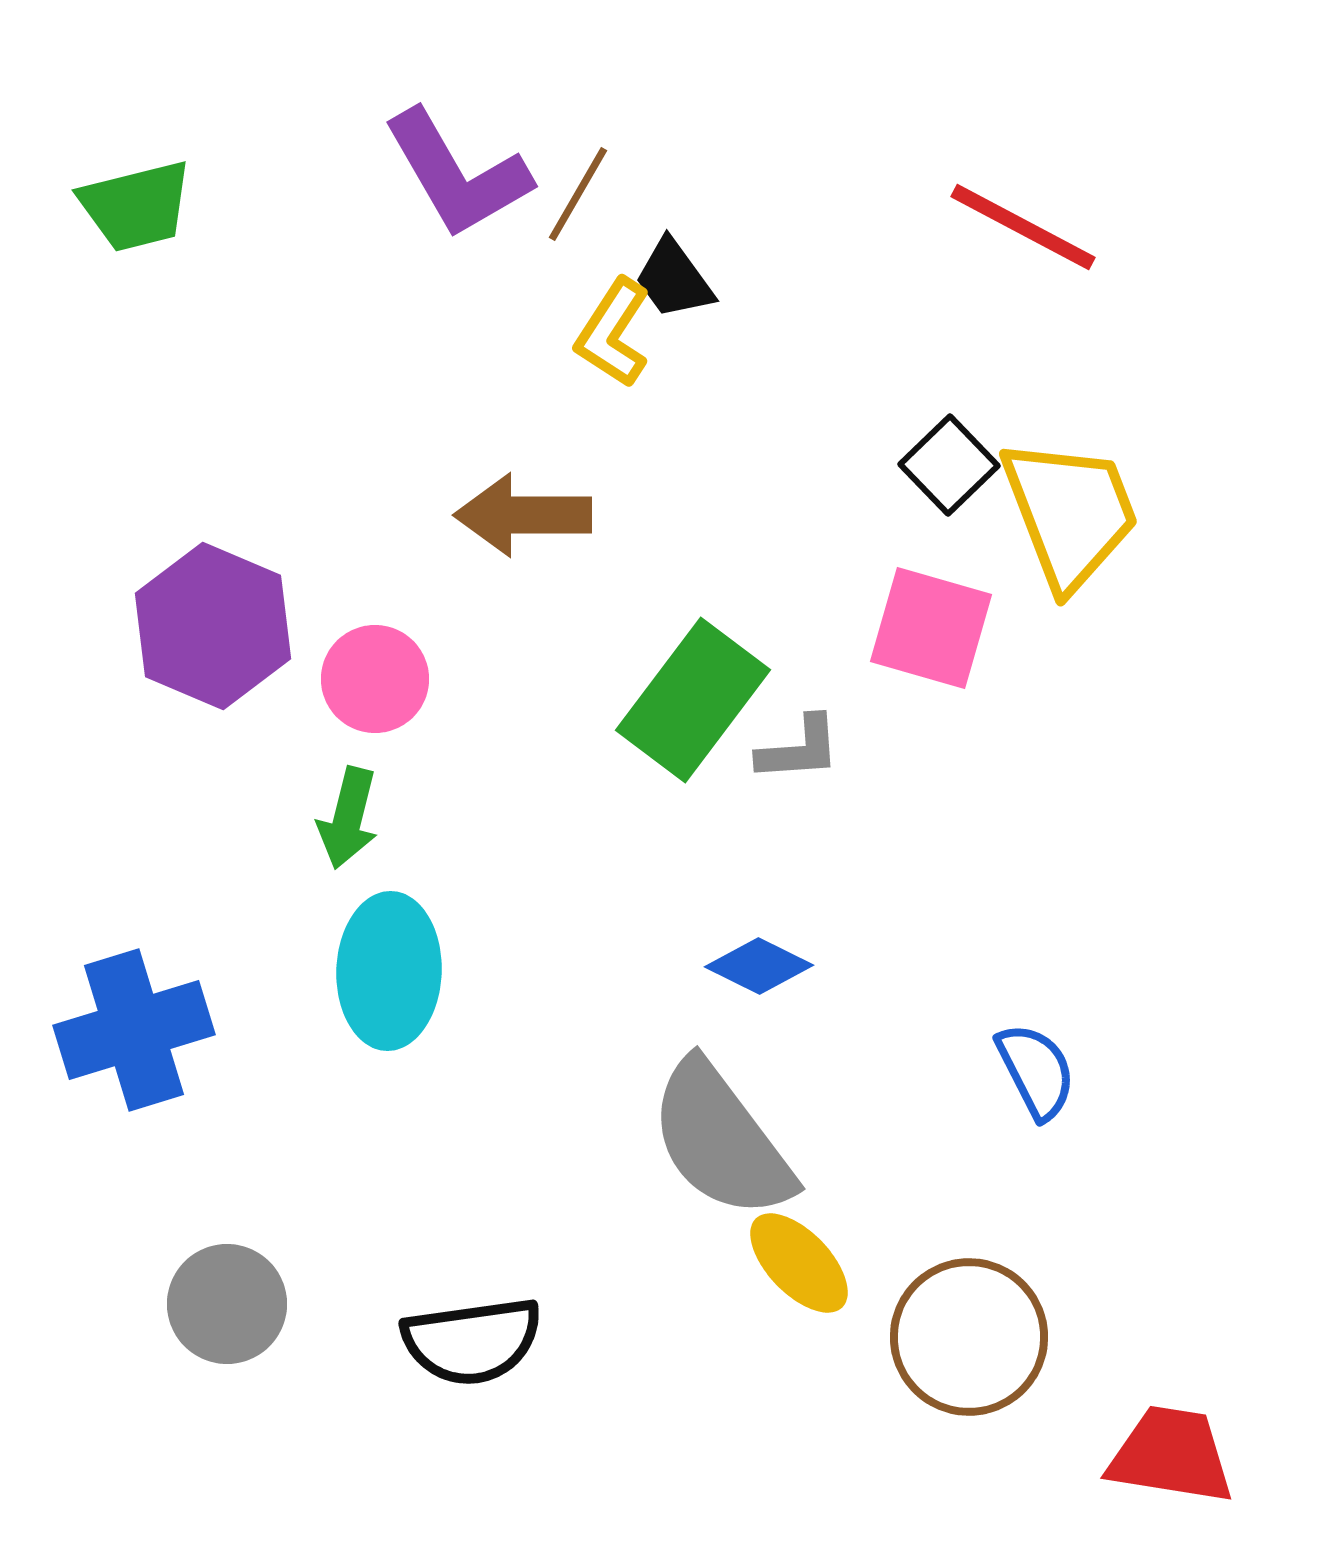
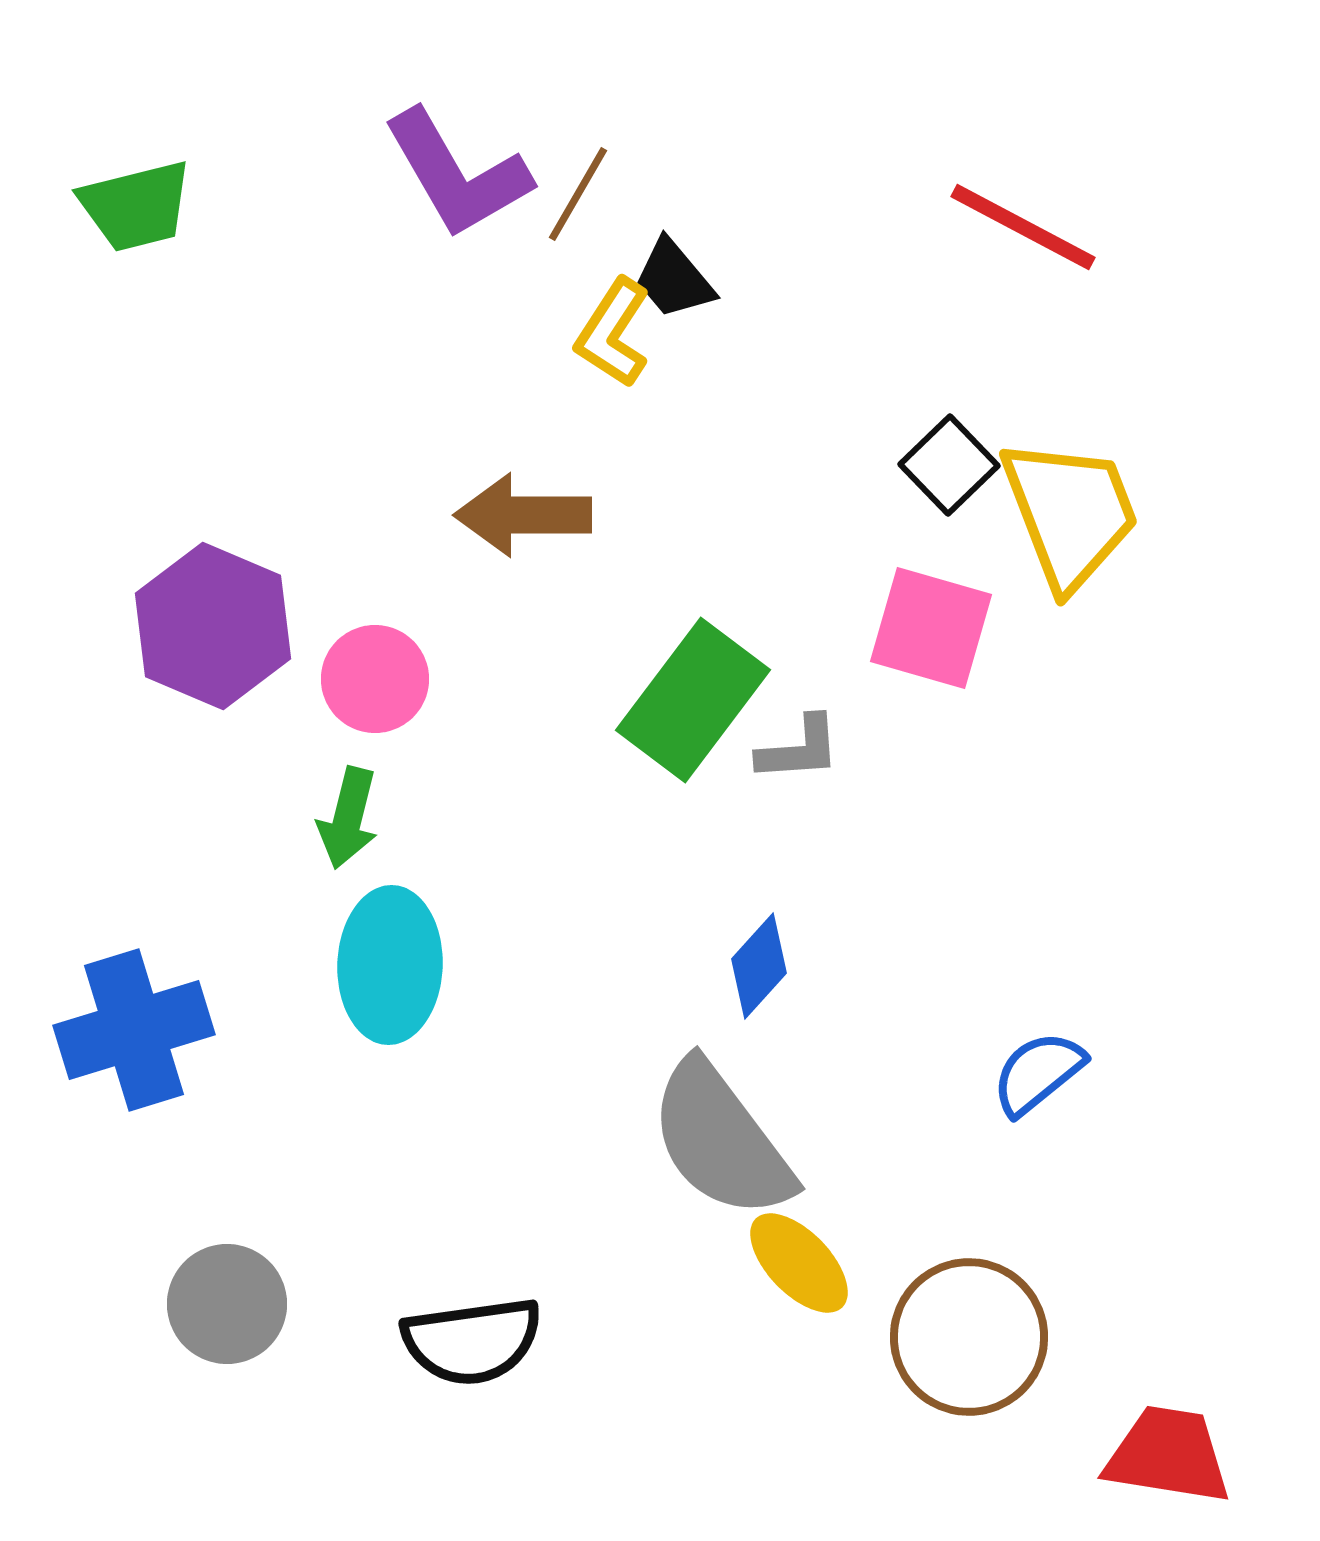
black trapezoid: rotated 4 degrees counterclockwise
blue diamond: rotated 74 degrees counterclockwise
cyan ellipse: moved 1 px right, 6 px up
blue semicircle: moved 2 px right, 2 px down; rotated 102 degrees counterclockwise
red trapezoid: moved 3 px left
